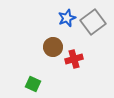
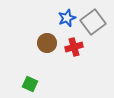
brown circle: moved 6 px left, 4 px up
red cross: moved 12 px up
green square: moved 3 px left
